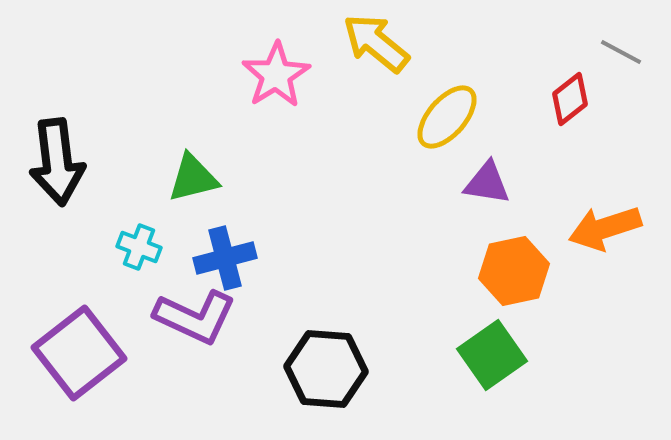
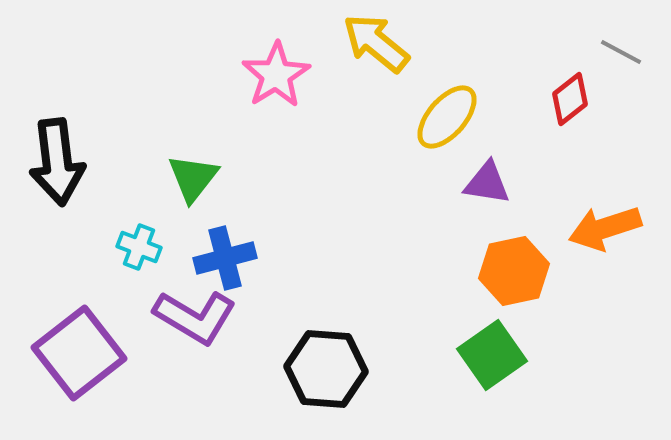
green triangle: rotated 38 degrees counterclockwise
purple L-shape: rotated 6 degrees clockwise
